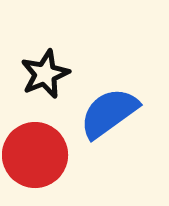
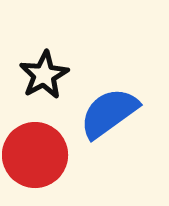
black star: moved 1 px left, 1 px down; rotated 6 degrees counterclockwise
